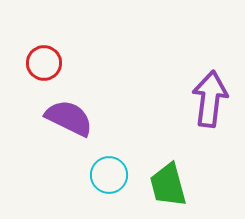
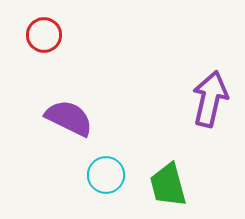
red circle: moved 28 px up
purple arrow: rotated 6 degrees clockwise
cyan circle: moved 3 px left
